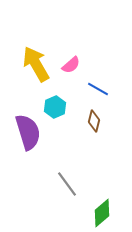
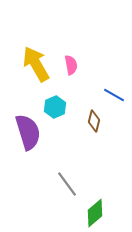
pink semicircle: rotated 60 degrees counterclockwise
blue line: moved 16 px right, 6 px down
green diamond: moved 7 px left
